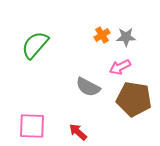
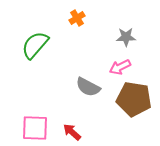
orange cross: moved 25 px left, 17 px up
pink square: moved 3 px right, 2 px down
red arrow: moved 6 px left
